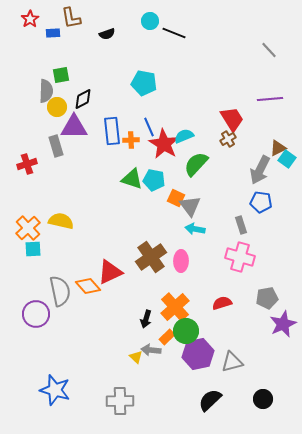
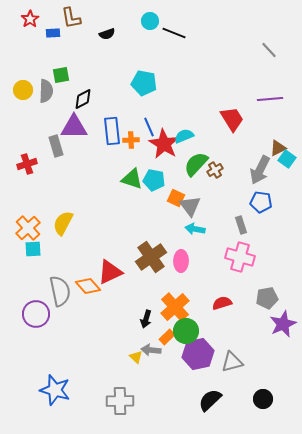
yellow circle at (57, 107): moved 34 px left, 17 px up
brown cross at (228, 139): moved 13 px left, 31 px down
yellow semicircle at (61, 221): moved 2 px right, 2 px down; rotated 75 degrees counterclockwise
